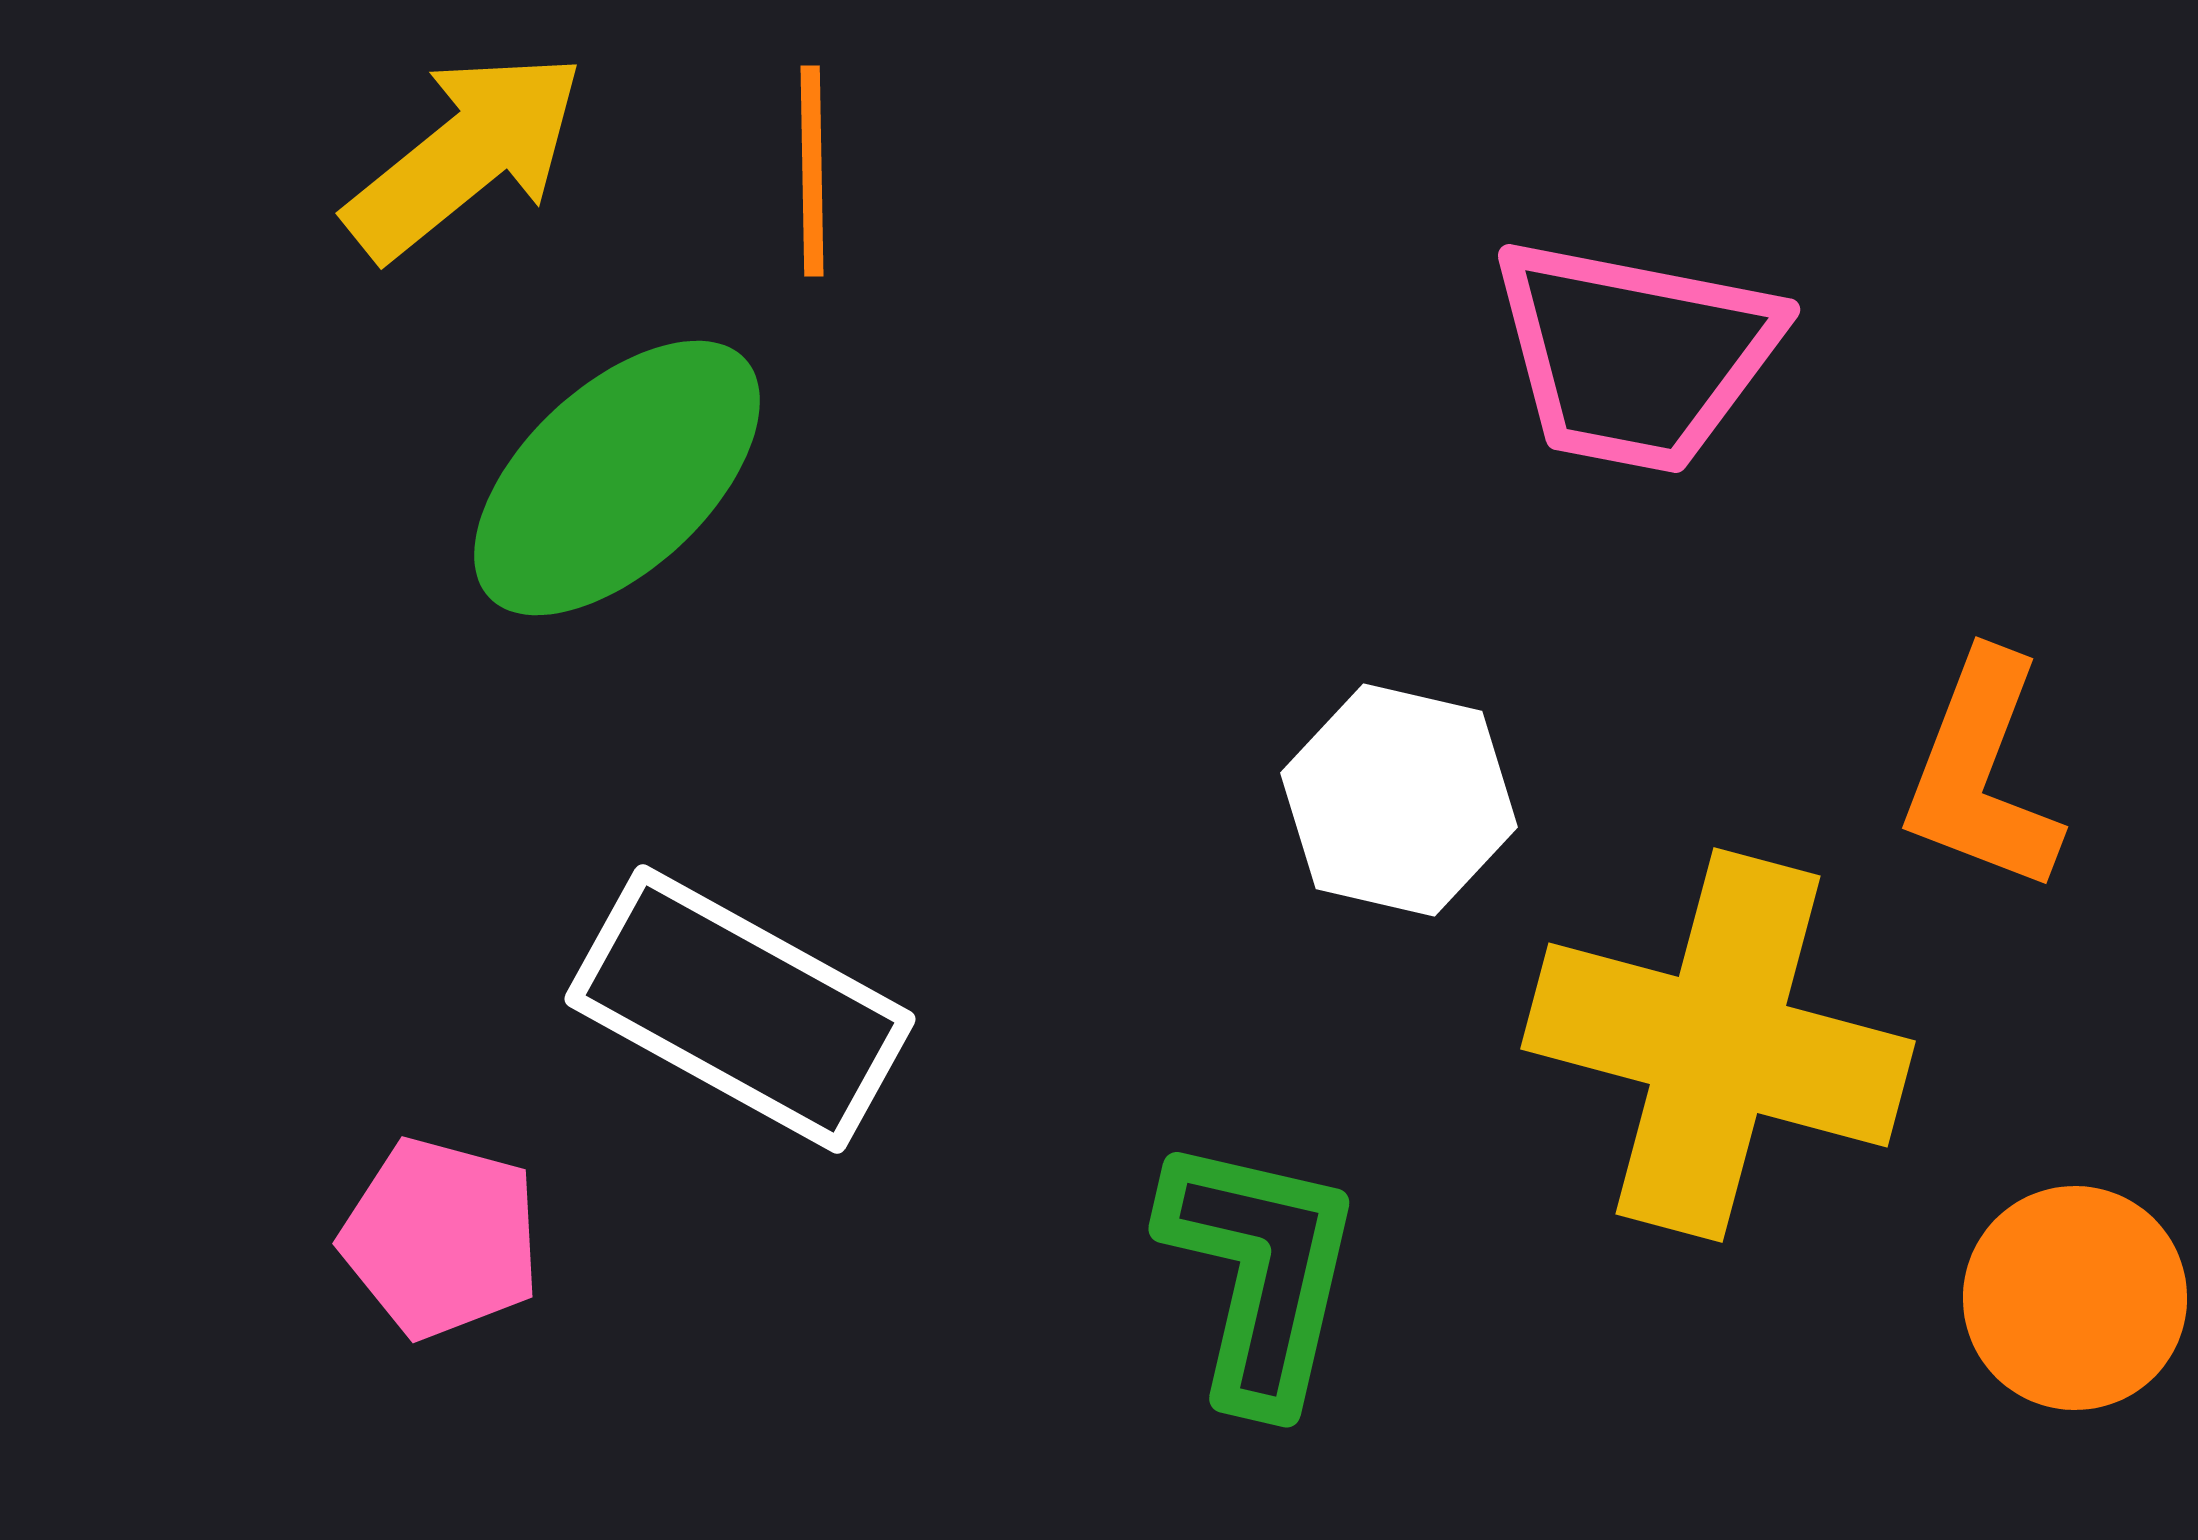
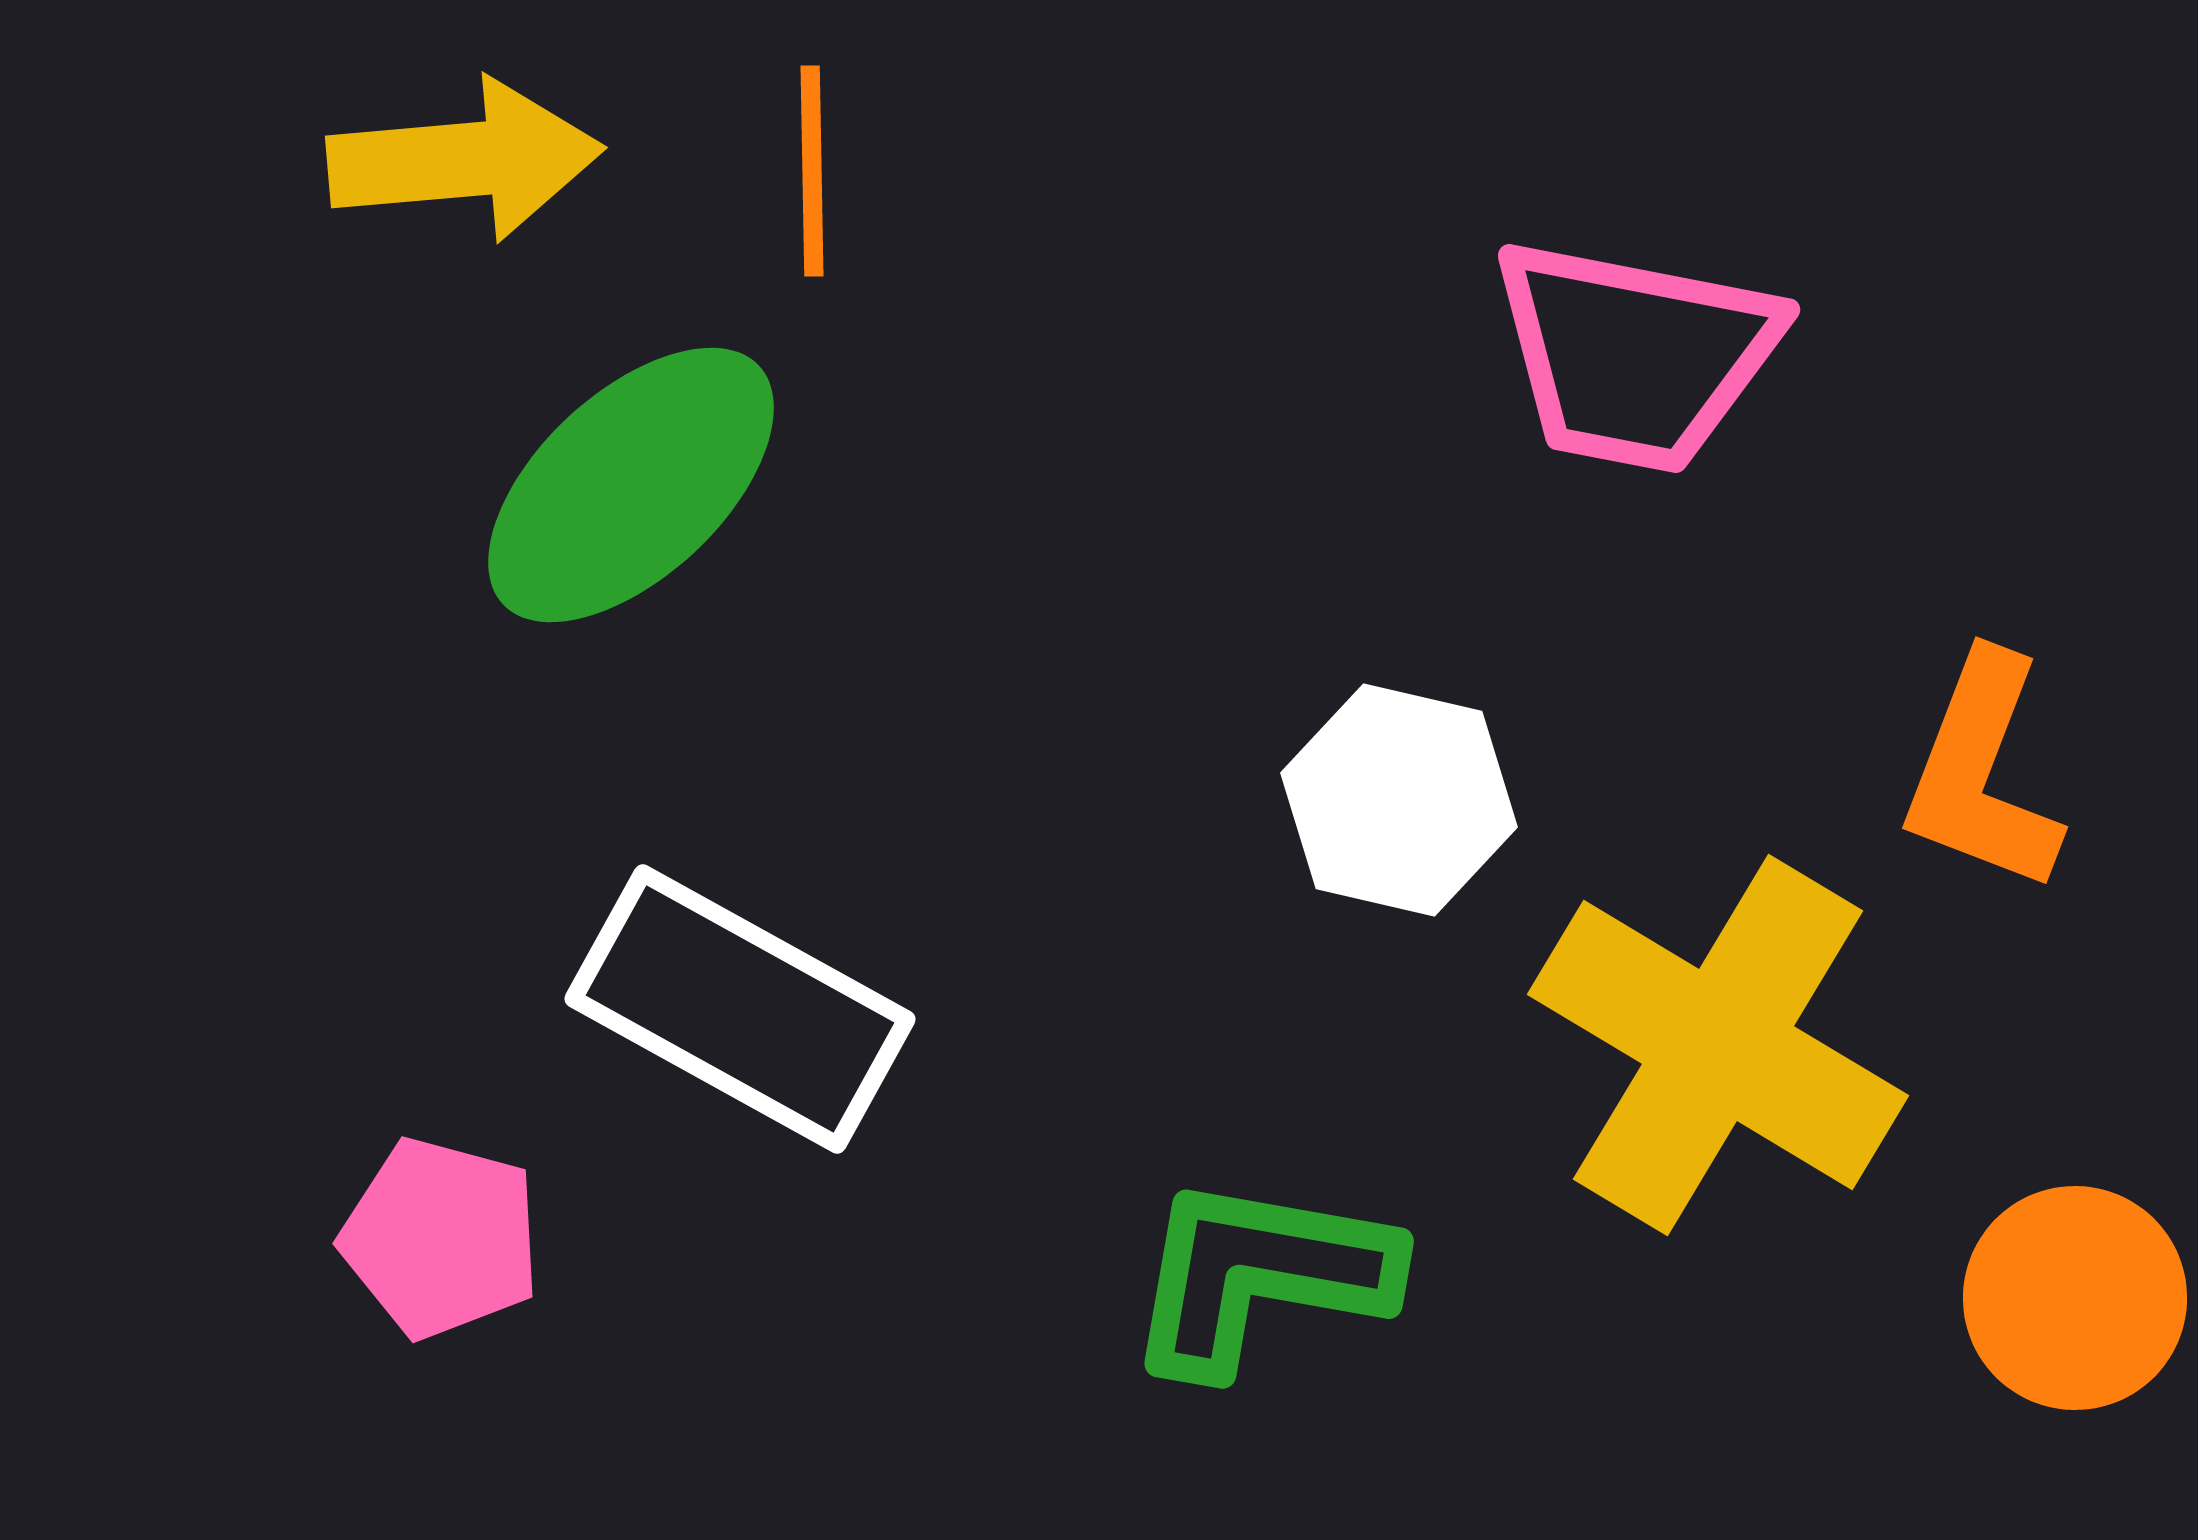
yellow arrow: moved 5 px down; rotated 34 degrees clockwise
green ellipse: moved 14 px right, 7 px down
yellow cross: rotated 16 degrees clockwise
green L-shape: moved 3 px down; rotated 93 degrees counterclockwise
